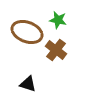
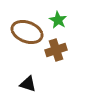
green star: rotated 18 degrees clockwise
brown cross: rotated 35 degrees clockwise
